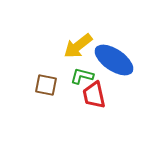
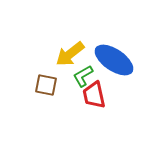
yellow arrow: moved 8 px left, 8 px down
green L-shape: moved 1 px right; rotated 45 degrees counterclockwise
